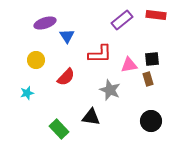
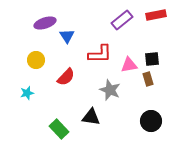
red rectangle: rotated 18 degrees counterclockwise
